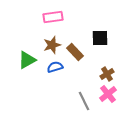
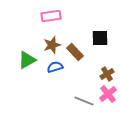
pink rectangle: moved 2 px left, 1 px up
gray line: rotated 42 degrees counterclockwise
